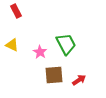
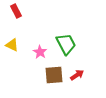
red arrow: moved 2 px left, 5 px up
